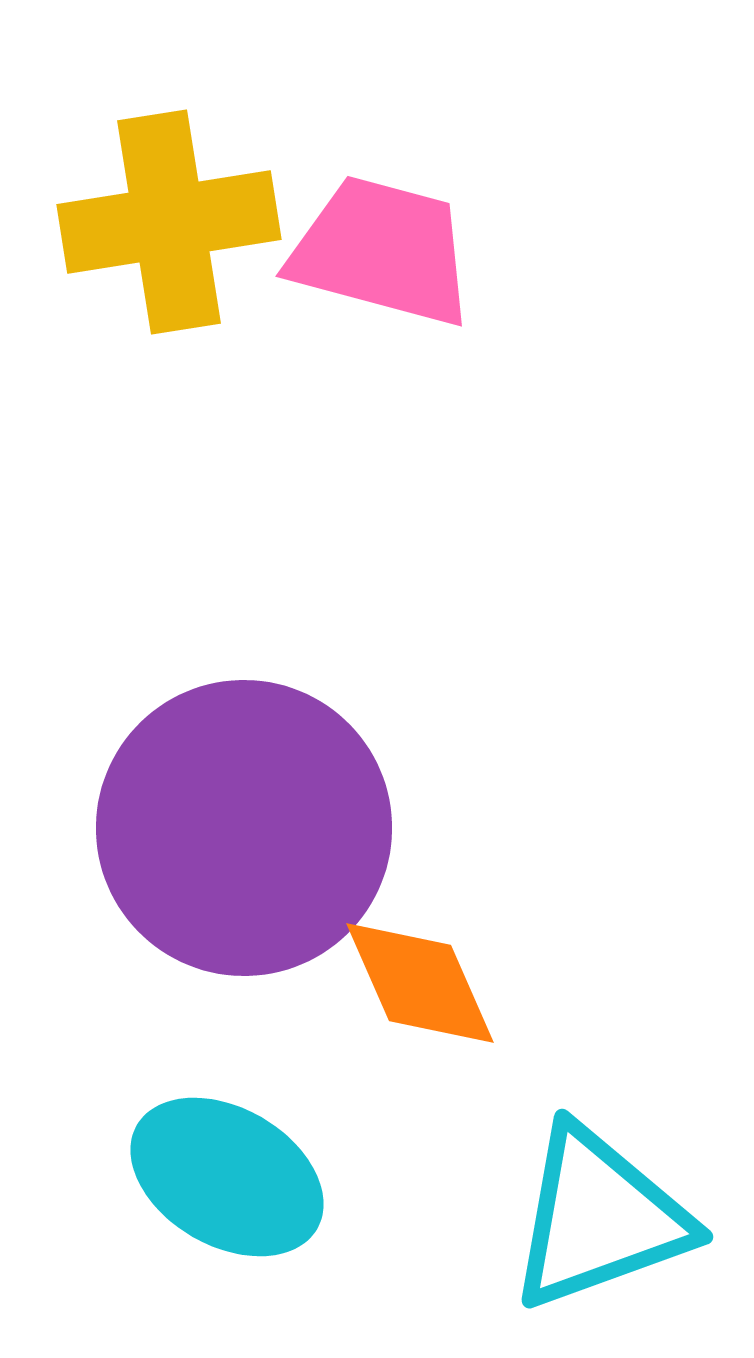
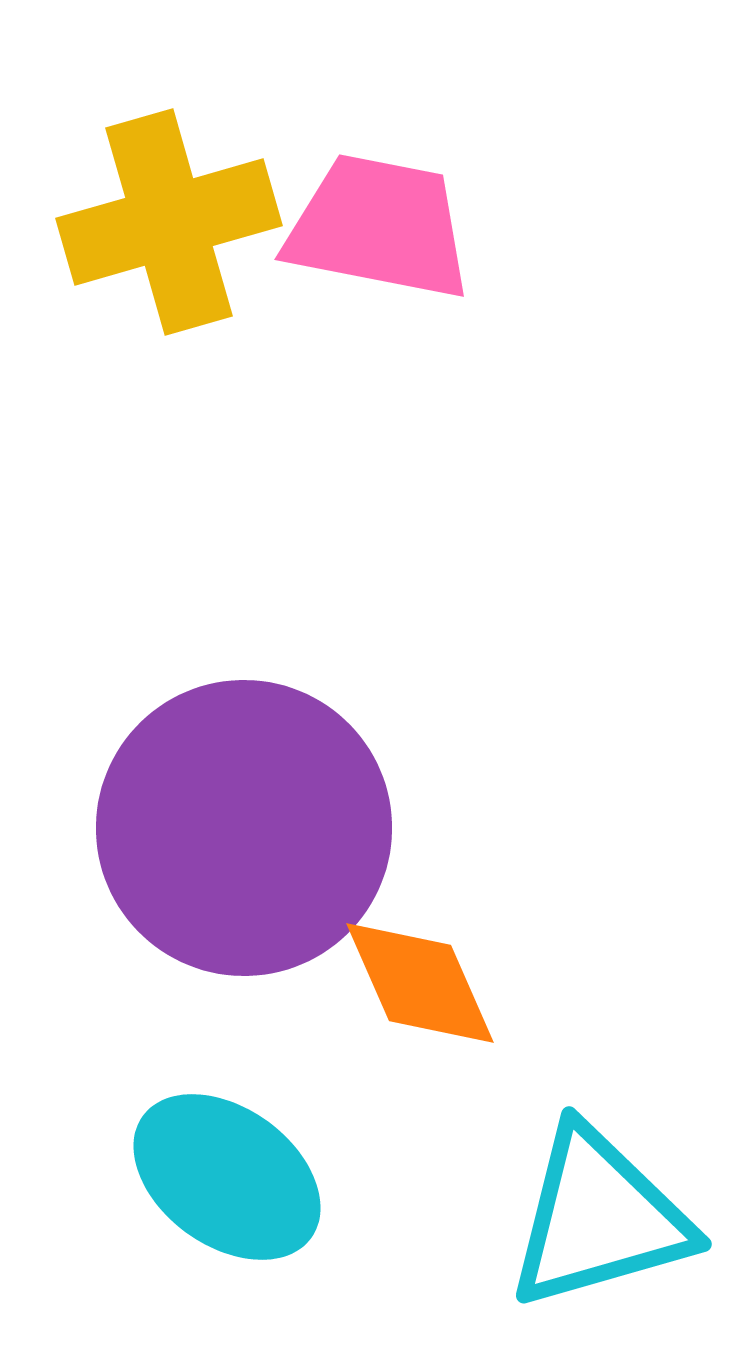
yellow cross: rotated 7 degrees counterclockwise
pink trapezoid: moved 3 px left, 24 px up; rotated 4 degrees counterclockwise
cyan ellipse: rotated 6 degrees clockwise
cyan triangle: rotated 4 degrees clockwise
